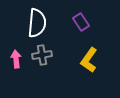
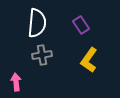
purple rectangle: moved 3 px down
pink arrow: moved 23 px down
